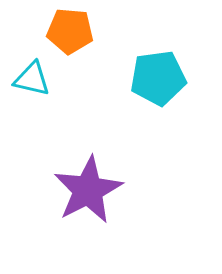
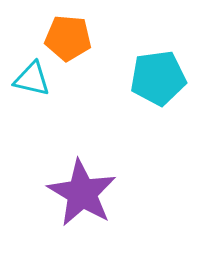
orange pentagon: moved 2 px left, 7 px down
purple star: moved 6 px left, 3 px down; rotated 14 degrees counterclockwise
